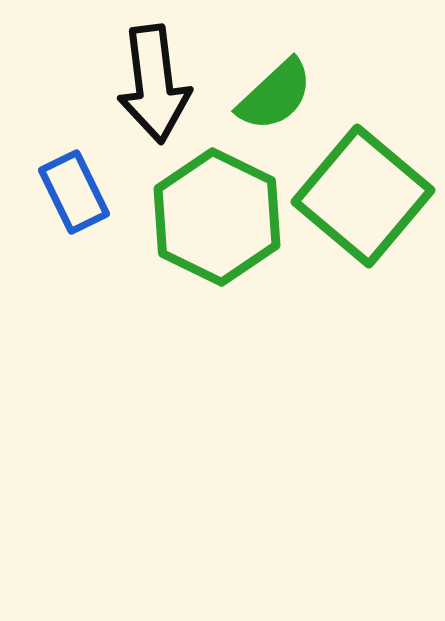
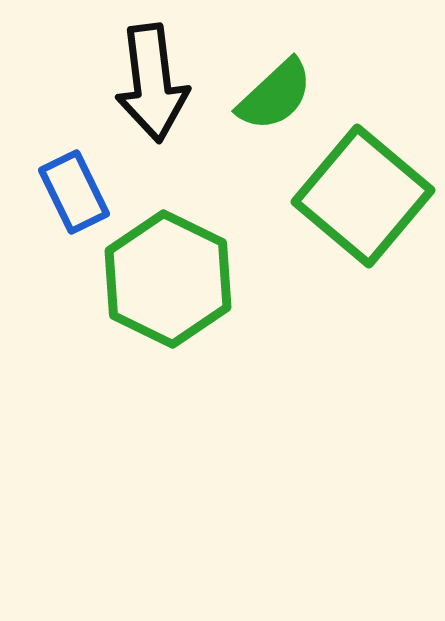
black arrow: moved 2 px left, 1 px up
green hexagon: moved 49 px left, 62 px down
